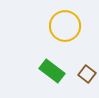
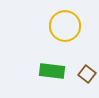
green rectangle: rotated 30 degrees counterclockwise
